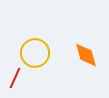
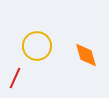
yellow circle: moved 2 px right, 7 px up
